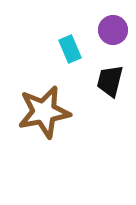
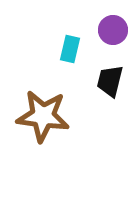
cyan rectangle: rotated 36 degrees clockwise
brown star: moved 1 px left, 4 px down; rotated 18 degrees clockwise
